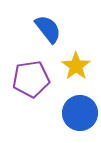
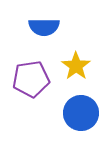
blue semicircle: moved 4 px left, 2 px up; rotated 128 degrees clockwise
blue circle: moved 1 px right
